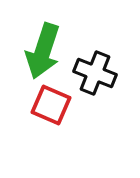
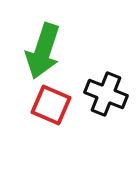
black cross: moved 11 px right, 21 px down
